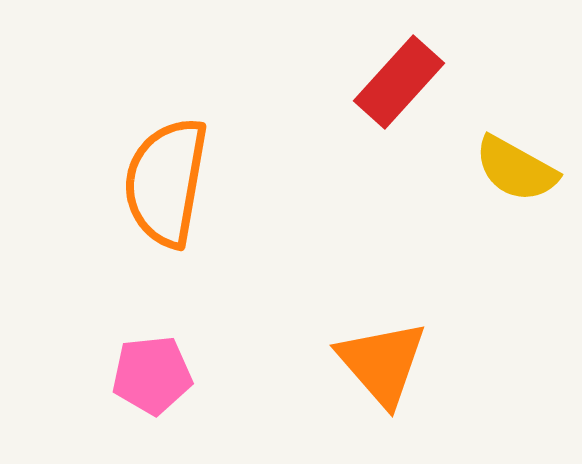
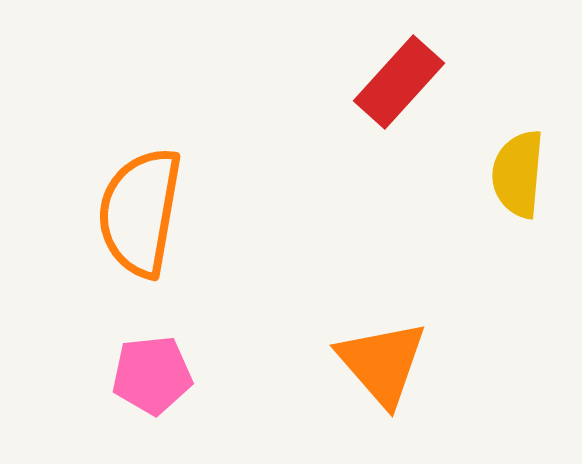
yellow semicircle: moved 2 px right, 5 px down; rotated 66 degrees clockwise
orange semicircle: moved 26 px left, 30 px down
